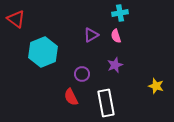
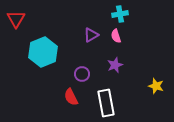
cyan cross: moved 1 px down
red triangle: rotated 24 degrees clockwise
